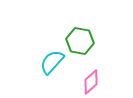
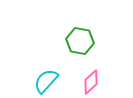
cyan semicircle: moved 6 px left, 19 px down
